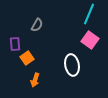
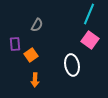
orange square: moved 4 px right, 3 px up
orange arrow: rotated 16 degrees counterclockwise
